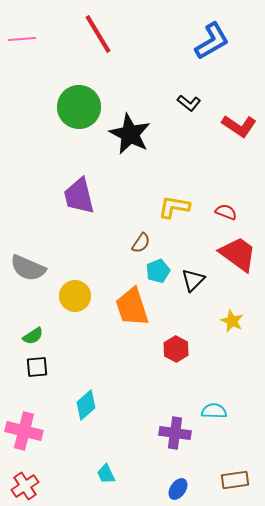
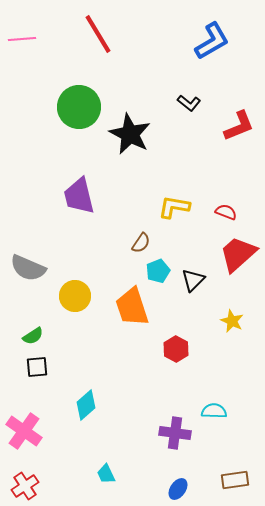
red L-shape: rotated 56 degrees counterclockwise
red trapezoid: rotated 78 degrees counterclockwise
pink cross: rotated 21 degrees clockwise
